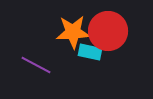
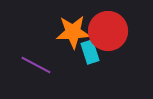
cyan rectangle: rotated 60 degrees clockwise
